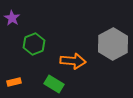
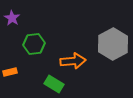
green hexagon: rotated 15 degrees clockwise
orange arrow: rotated 10 degrees counterclockwise
orange rectangle: moved 4 px left, 10 px up
